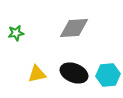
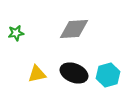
gray diamond: moved 1 px down
cyan hexagon: rotated 10 degrees counterclockwise
